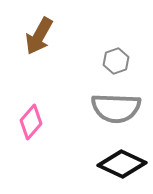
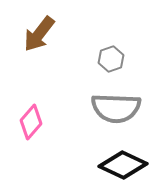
brown arrow: moved 2 px up; rotated 9 degrees clockwise
gray hexagon: moved 5 px left, 2 px up
black diamond: moved 1 px right, 1 px down
